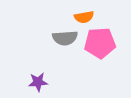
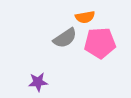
orange semicircle: moved 1 px right
gray semicircle: rotated 30 degrees counterclockwise
